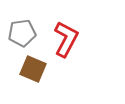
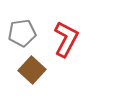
brown square: moved 1 px left, 1 px down; rotated 20 degrees clockwise
